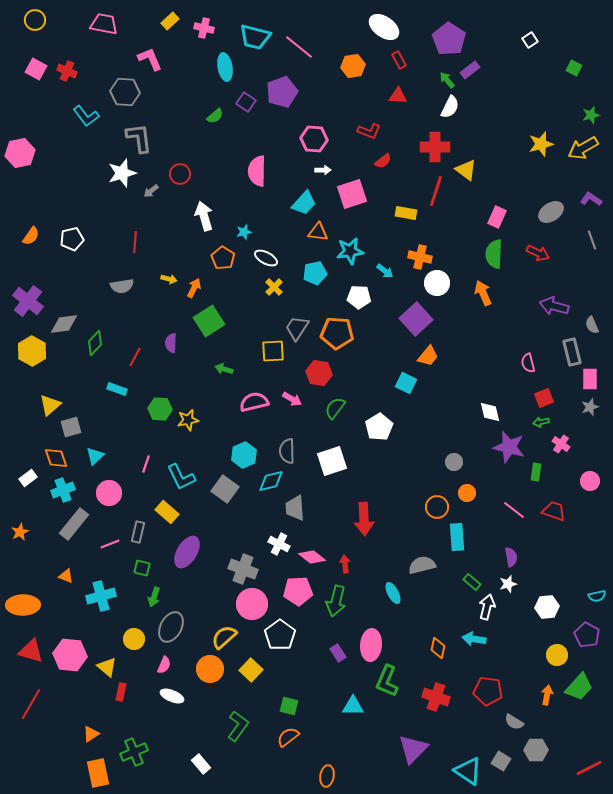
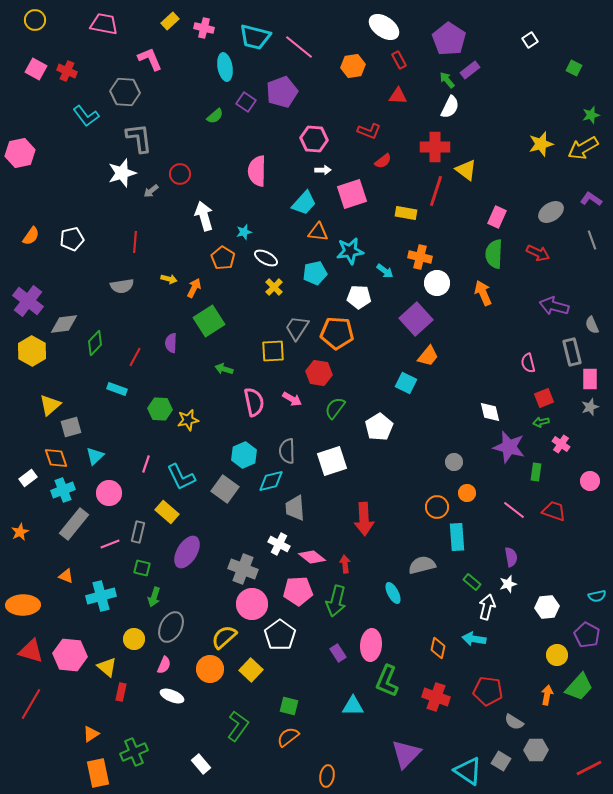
pink semicircle at (254, 402): rotated 92 degrees clockwise
purple triangle at (413, 749): moved 7 px left, 5 px down
